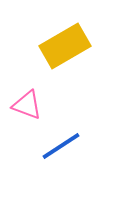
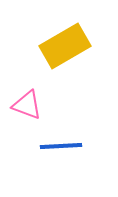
blue line: rotated 30 degrees clockwise
